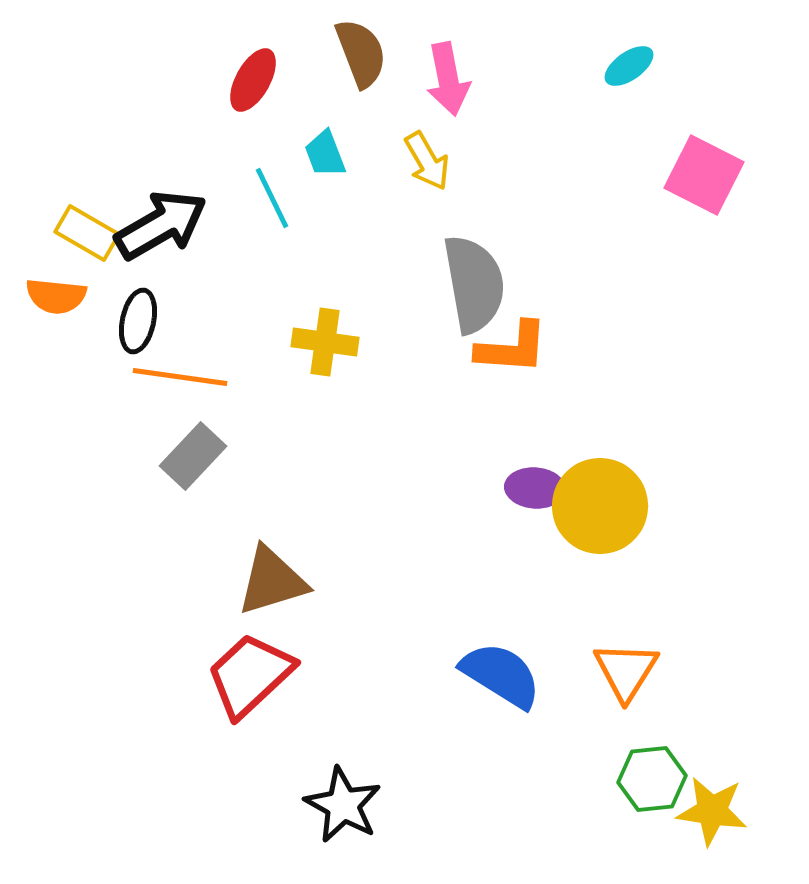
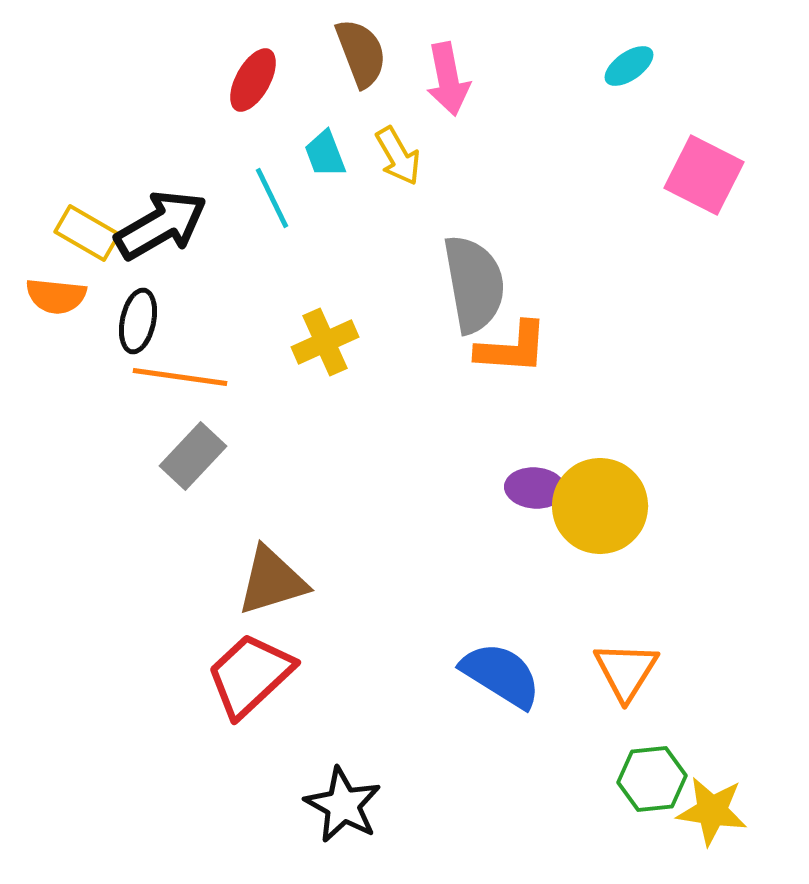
yellow arrow: moved 29 px left, 5 px up
yellow cross: rotated 32 degrees counterclockwise
